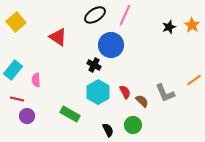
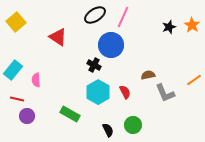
pink line: moved 2 px left, 2 px down
brown semicircle: moved 6 px right, 26 px up; rotated 56 degrees counterclockwise
